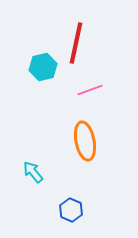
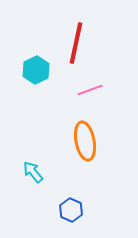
cyan hexagon: moved 7 px left, 3 px down; rotated 12 degrees counterclockwise
